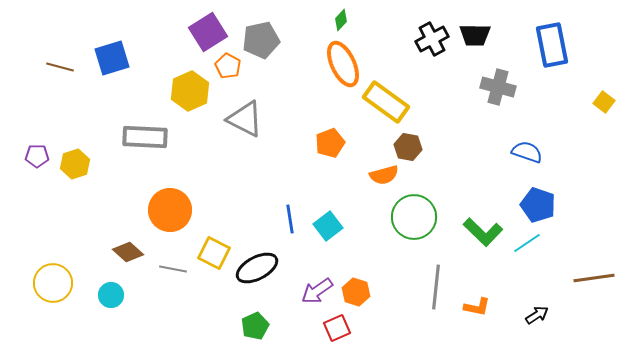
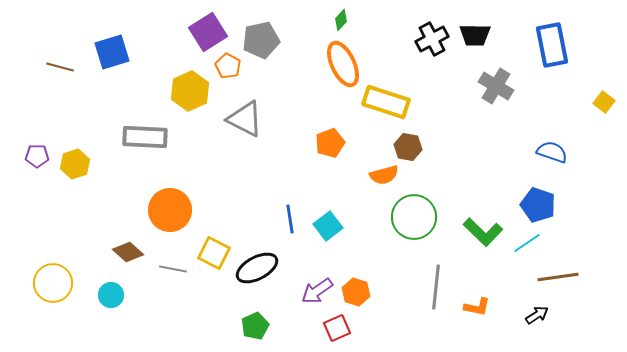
blue square at (112, 58): moved 6 px up
gray cross at (498, 87): moved 2 px left, 1 px up; rotated 16 degrees clockwise
yellow rectangle at (386, 102): rotated 18 degrees counterclockwise
blue semicircle at (527, 152): moved 25 px right
brown line at (594, 278): moved 36 px left, 1 px up
